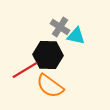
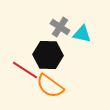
cyan triangle: moved 6 px right, 2 px up
red line: rotated 64 degrees clockwise
